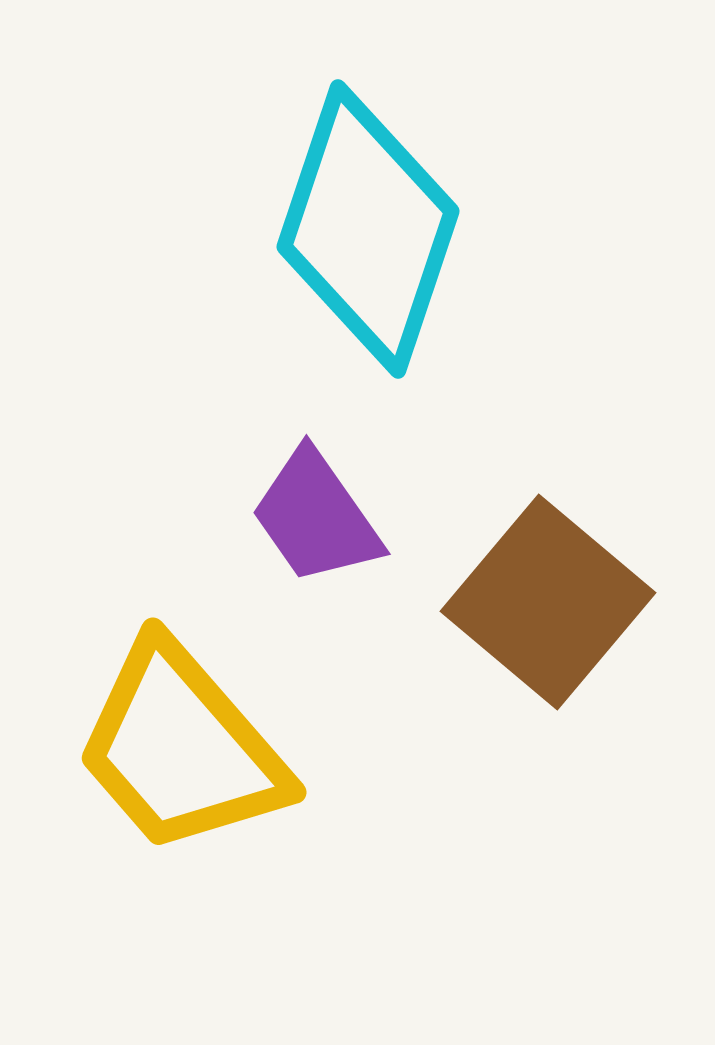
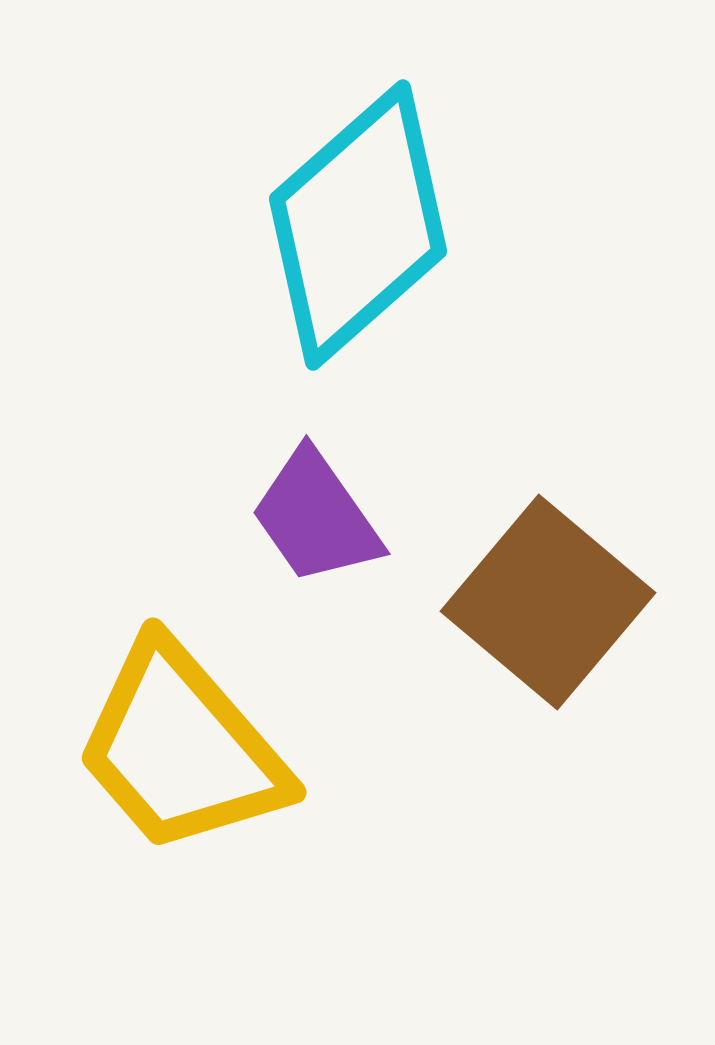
cyan diamond: moved 10 px left, 4 px up; rotated 30 degrees clockwise
